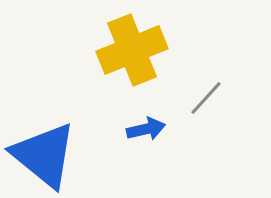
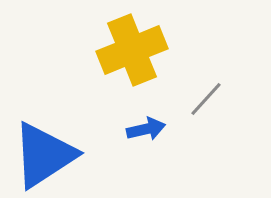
gray line: moved 1 px down
blue triangle: rotated 48 degrees clockwise
